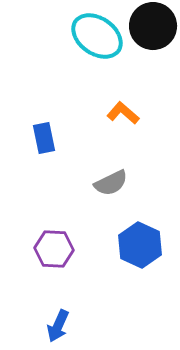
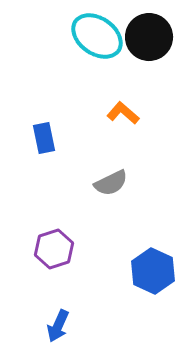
black circle: moved 4 px left, 11 px down
blue hexagon: moved 13 px right, 26 px down
purple hexagon: rotated 21 degrees counterclockwise
